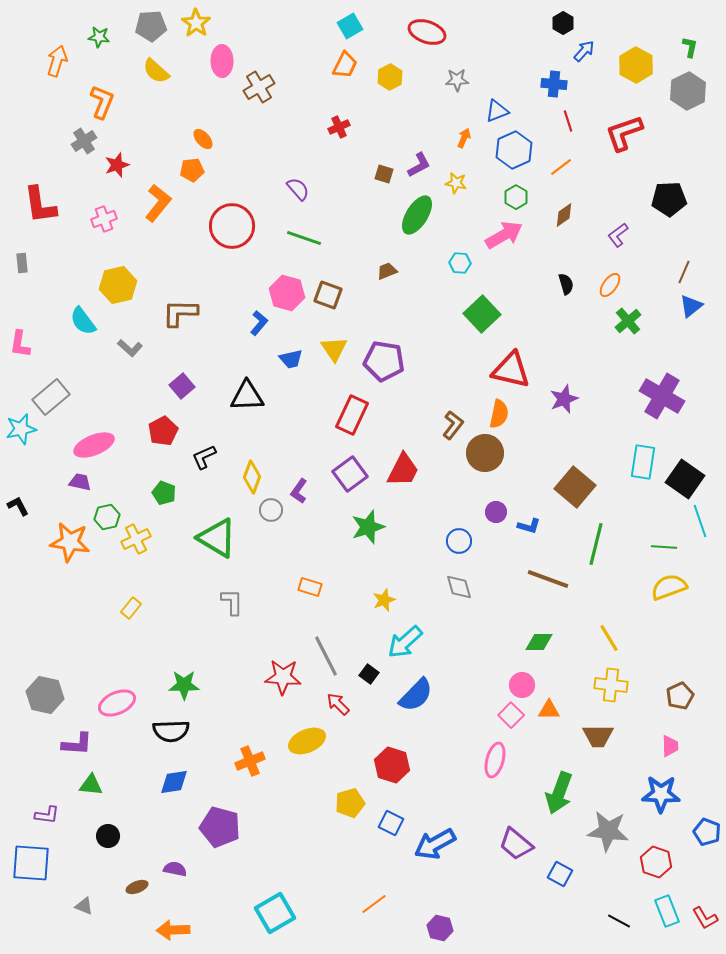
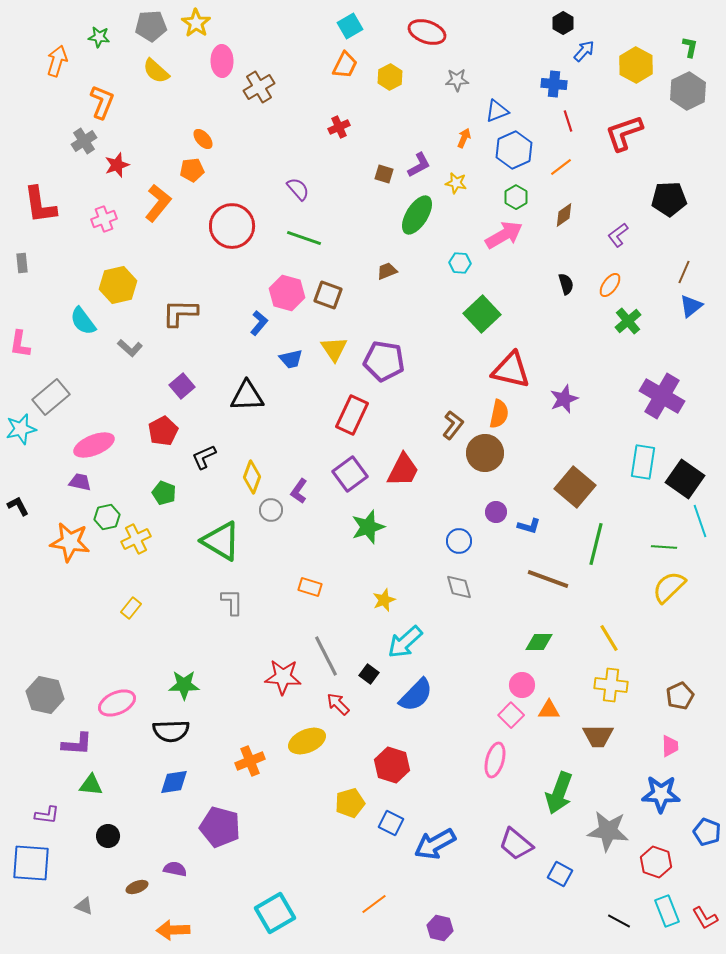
green triangle at (217, 538): moved 4 px right, 3 px down
yellow semicircle at (669, 587): rotated 24 degrees counterclockwise
